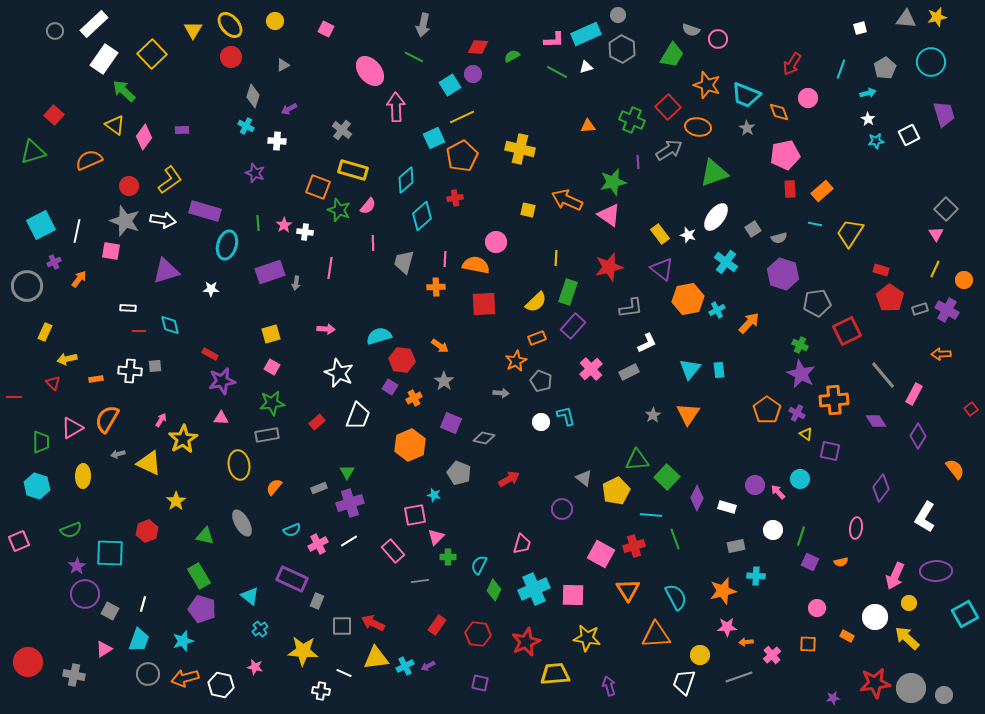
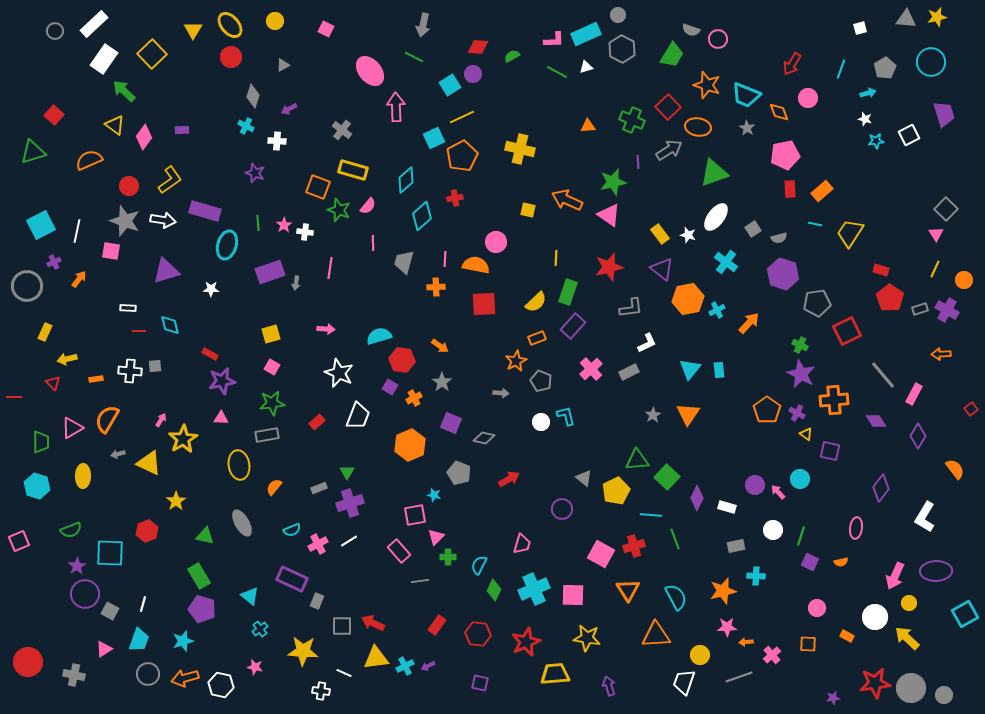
white star at (868, 119): moved 3 px left; rotated 16 degrees counterclockwise
gray star at (444, 381): moved 2 px left, 1 px down
pink rectangle at (393, 551): moved 6 px right
